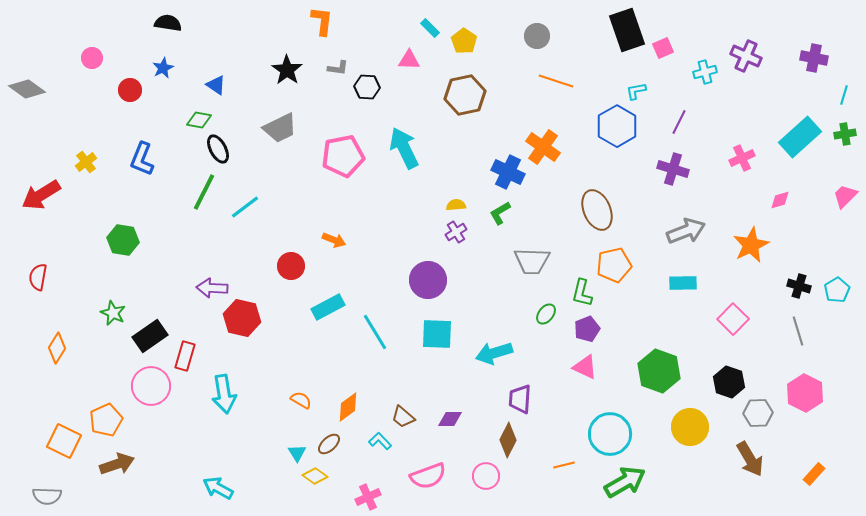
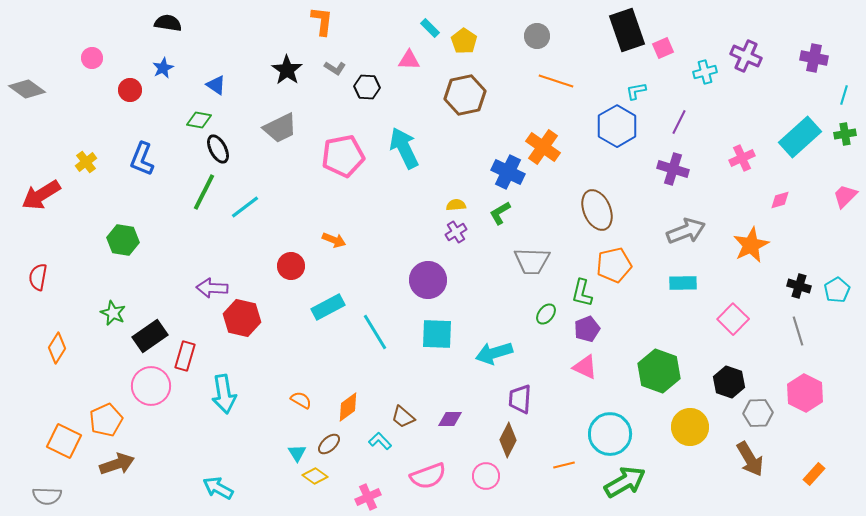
gray L-shape at (338, 68): moved 3 px left; rotated 25 degrees clockwise
